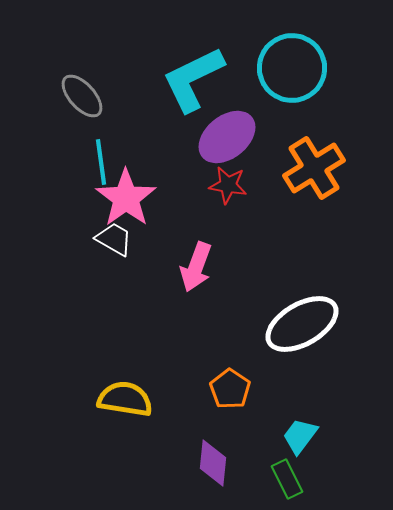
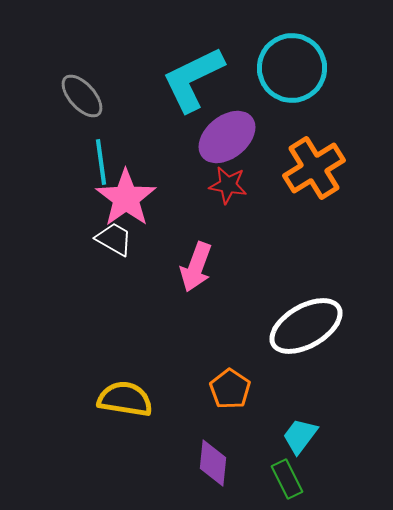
white ellipse: moved 4 px right, 2 px down
